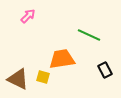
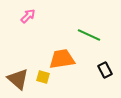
brown triangle: rotated 15 degrees clockwise
